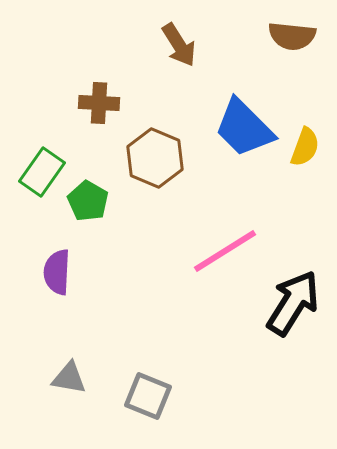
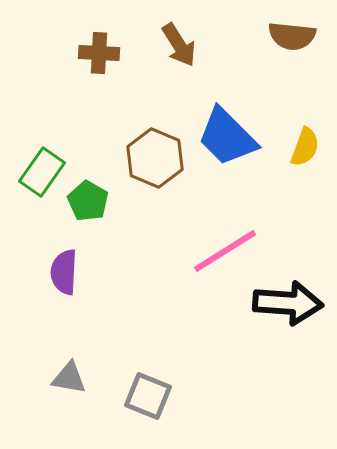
brown cross: moved 50 px up
blue trapezoid: moved 17 px left, 9 px down
purple semicircle: moved 7 px right
black arrow: moved 5 px left; rotated 62 degrees clockwise
